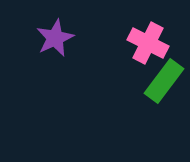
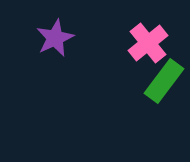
pink cross: rotated 24 degrees clockwise
